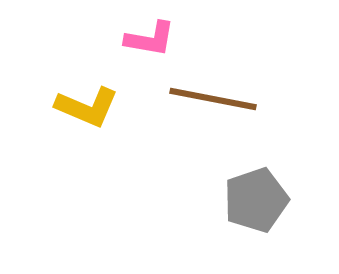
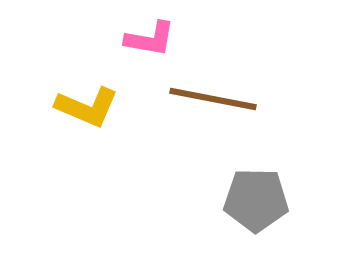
gray pentagon: rotated 20 degrees clockwise
